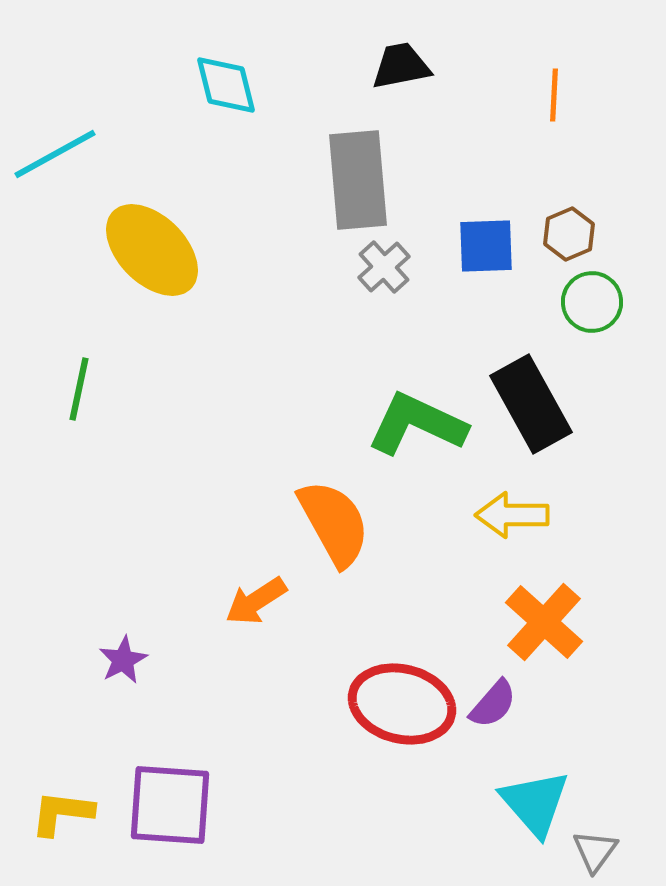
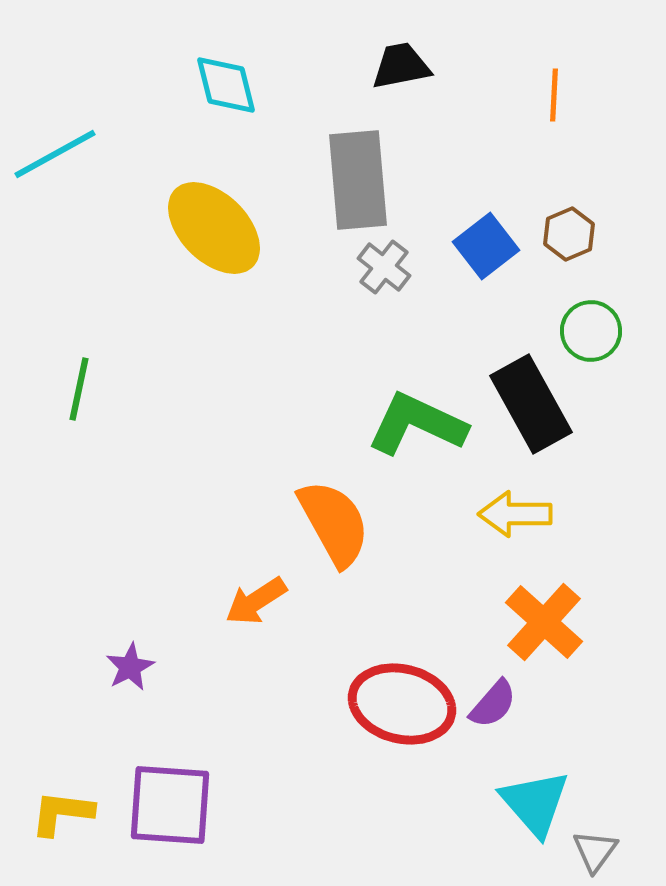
blue square: rotated 36 degrees counterclockwise
yellow ellipse: moved 62 px right, 22 px up
gray cross: rotated 10 degrees counterclockwise
green circle: moved 1 px left, 29 px down
yellow arrow: moved 3 px right, 1 px up
purple star: moved 7 px right, 7 px down
